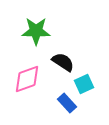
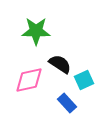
black semicircle: moved 3 px left, 2 px down
pink diamond: moved 2 px right, 1 px down; rotated 8 degrees clockwise
cyan square: moved 4 px up
